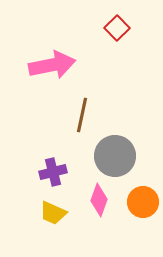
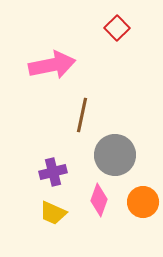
gray circle: moved 1 px up
